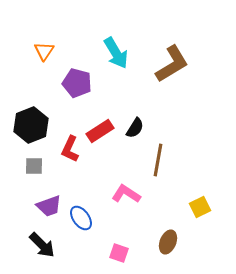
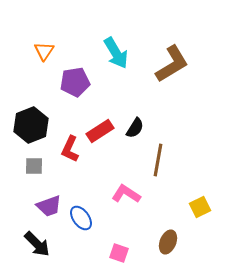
purple pentagon: moved 2 px left, 1 px up; rotated 24 degrees counterclockwise
black arrow: moved 5 px left, 1 px up
